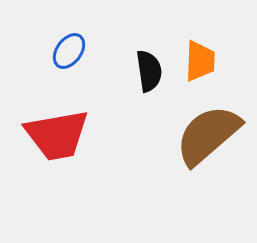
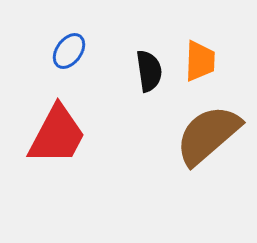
red trapezoid: rotated 52 degrees counterclockwise
